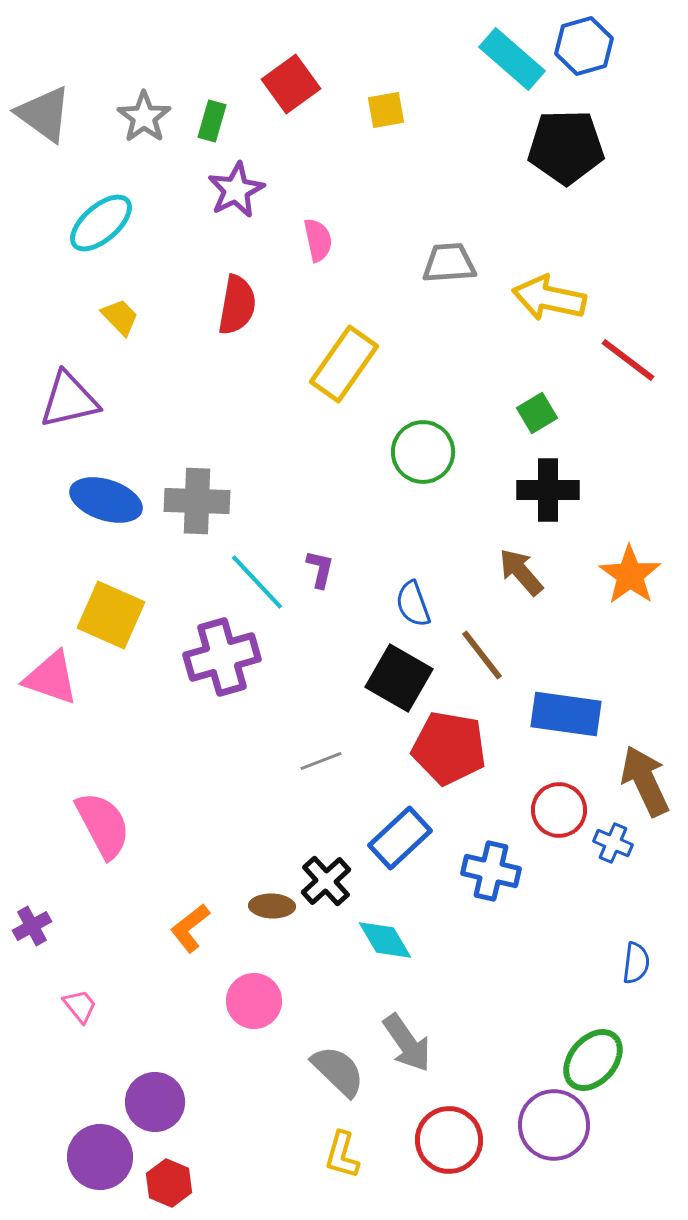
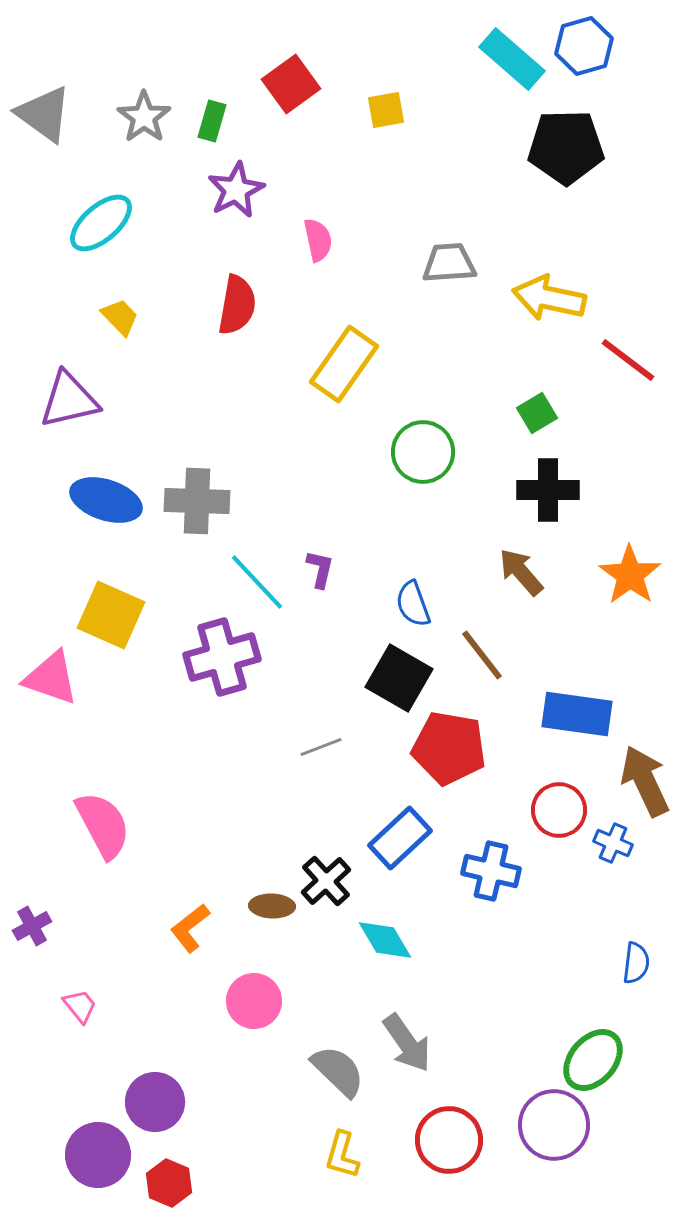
blue rectangle at (566, 714): moved 11 px right
gray line at (321, 761): moved 14 px up
purple circle at (100, 1157): moved 2 px left, 2 px up
